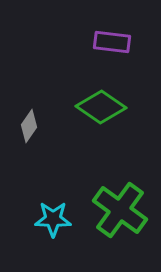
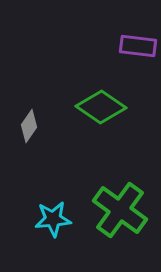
purple rectangle: moved 26 px right, 4 px down
cyan star: rotated 6 degrees counterclockwise
